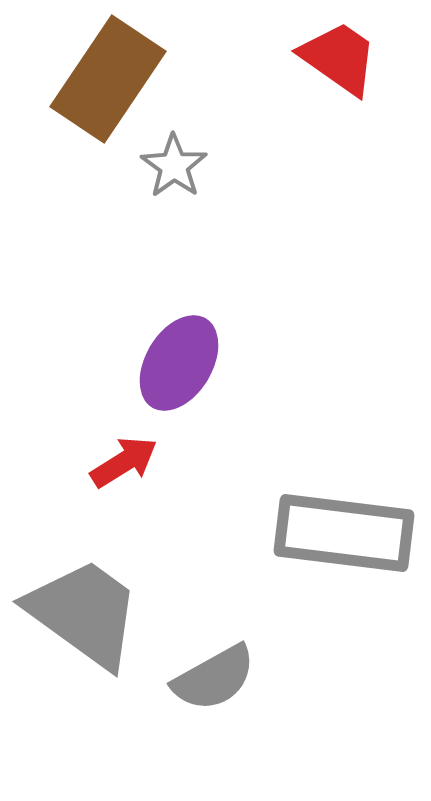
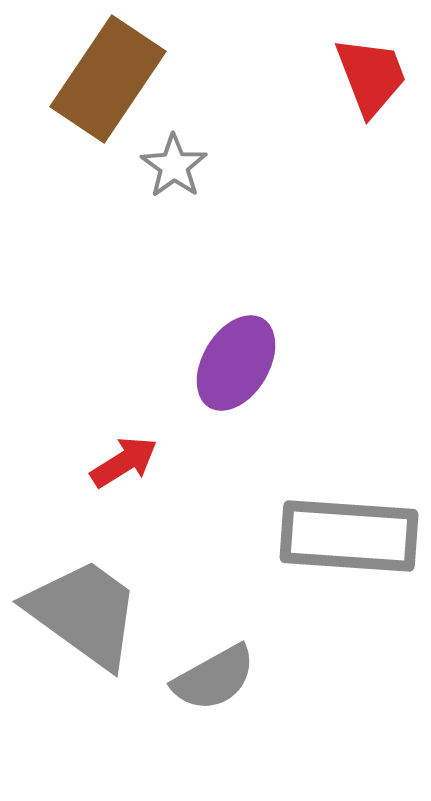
red trapezoid: moved 32 px right, 18 px down; rotated 34 degrees clockwise
purple ellipse: moved 57 px right
gray rectangle: moved 5 px right, 3 px down; rotated 3 degrees counterclockwise
